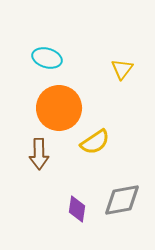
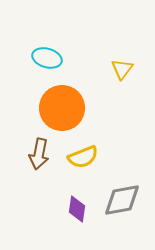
orange circle: moved 3 px right
yellow semicircle: moved 12 px left, 15 px down; rotated 12 degrees clockwise
brown arrow: rotated 12 degrees clockwise
